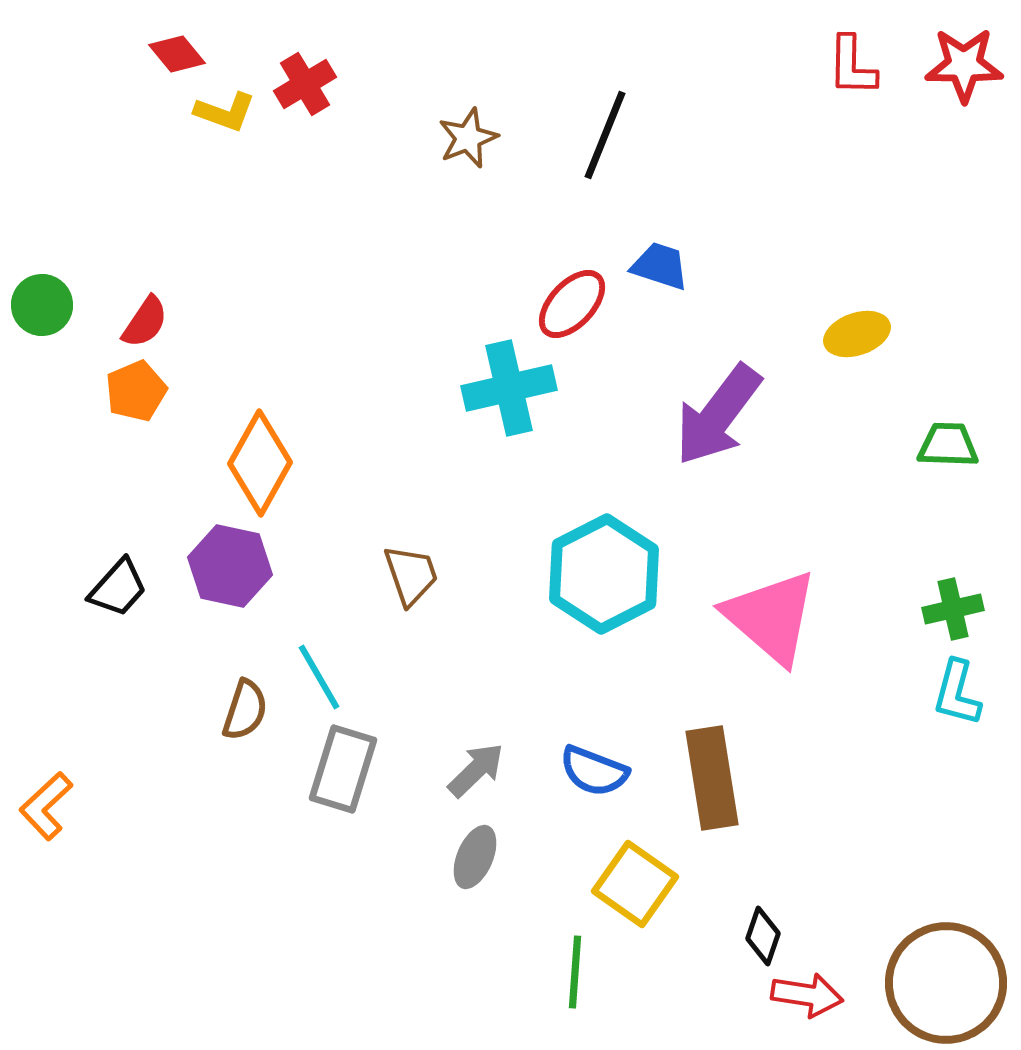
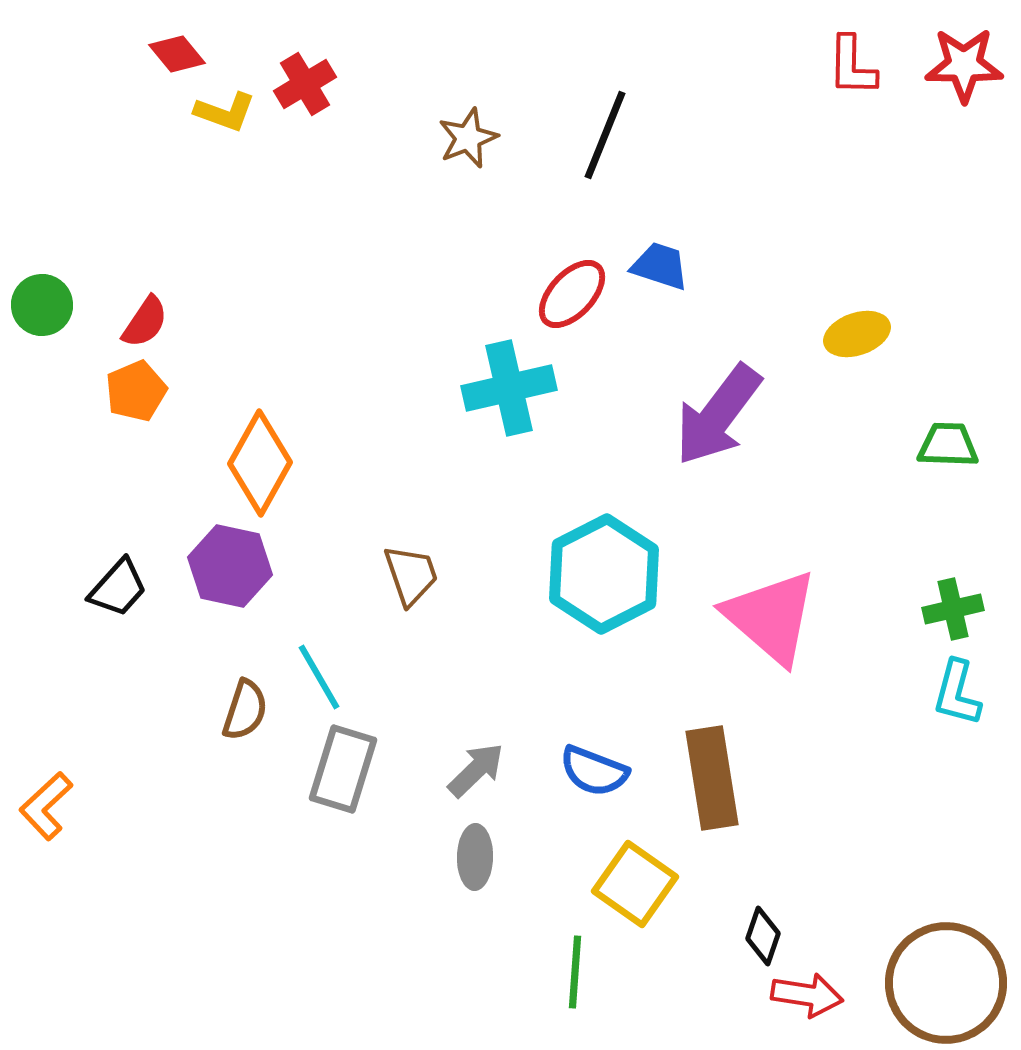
red ellipse: moved 10 px up
gray ellipse: rotated 22 degrees counterclockwise
